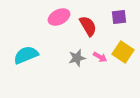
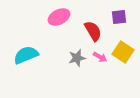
red semicircle: moved 5 px right, 5 px down
